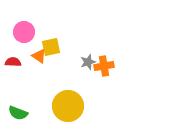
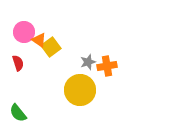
yellow square: rotated 24 degrees counterclockwise
orange triangle: moved 16 px up
red semicircle: moved 5 px right, 1 px down; rotated 70 degrees clockwise
orange cross: moved 3 px right
yellow circle: moved 12 px right, 16 px up
green semicircle: rotated 30 degrees clockwise
